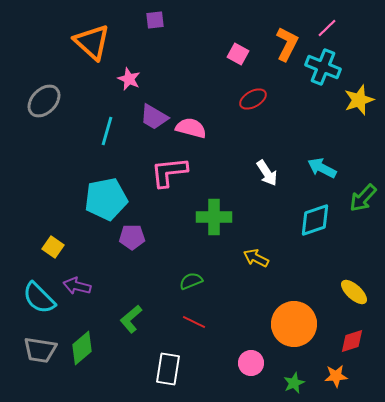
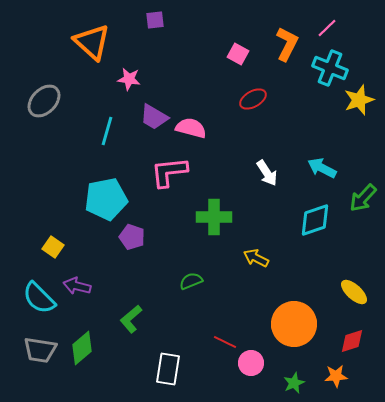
cyan cross: moved 7 px right, 1 px down
pink star: rotated 15 degrees counterclockwise
purple pentagon: rotated 20 degrees clockwise
red line: moved 31 px right, 20 px down
